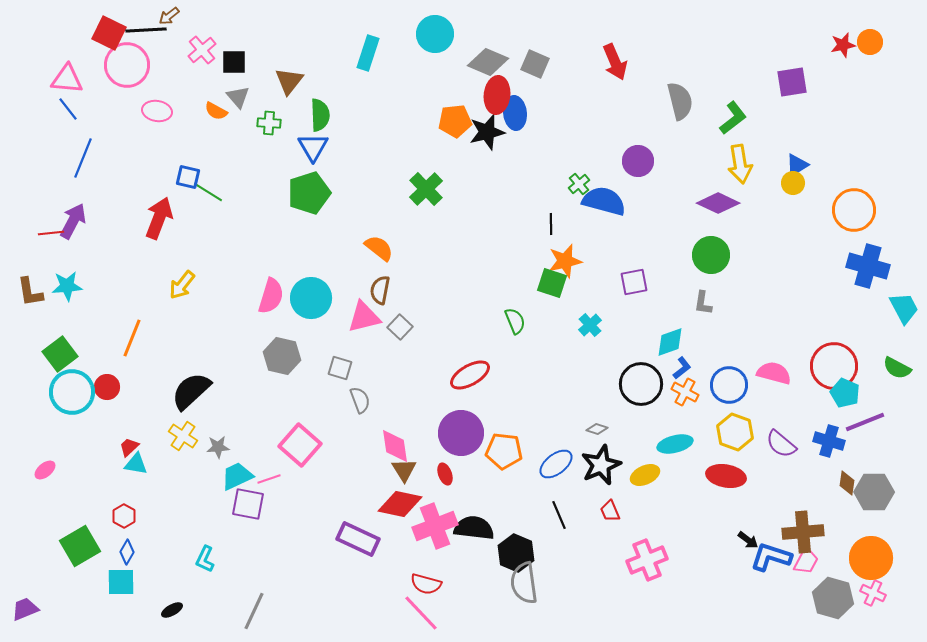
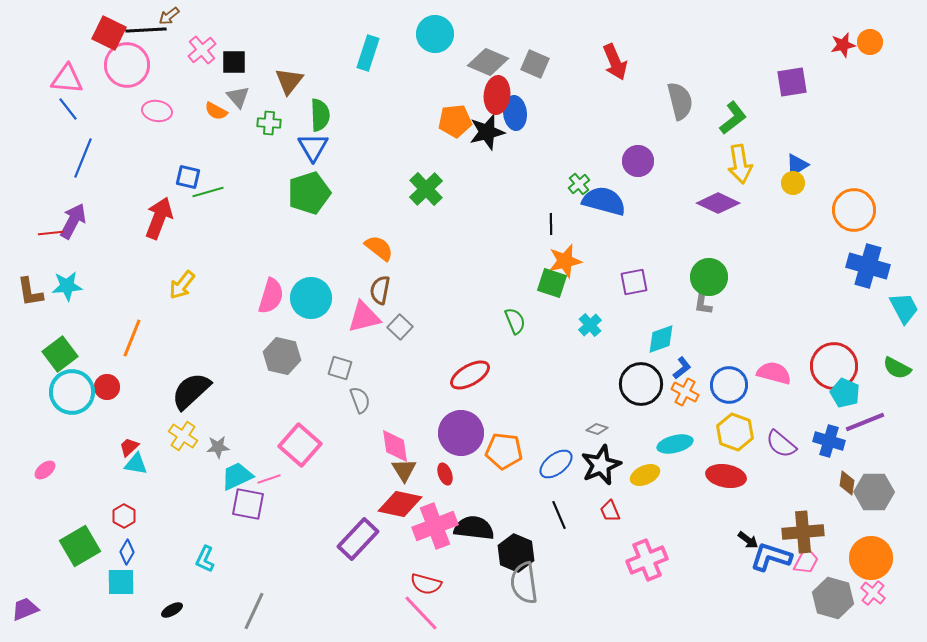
green line at (208, 192): rotated 48 degrees counterclockwise
green circle at (711, 255): moved 2 px left, 22 px down
cyan diamond at (670, 342): moved 9 px left, 3 px up
purple rectangle at (358, 539): rotated 72 degrees counterclockwise
pink cross at (873, 593): rotated 15 degrees clockwise
